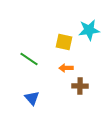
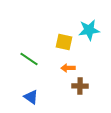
orange arrow: moved 2 px right
blue triangle: moved 1 px left, 1 px up; rotated 14 degrees counterclockwise
